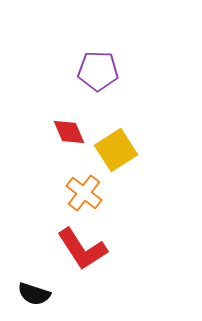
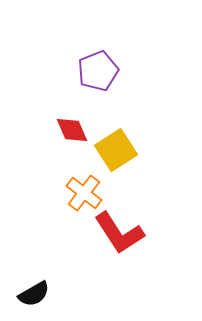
purple pentagon: rotated 24 degrees counterclockwise
red diamond: moved 3 px right, 2 px up
red L-shape: moved 37 px right, 16 px up
black semicircle: rotated 48 degrees counterclockwise
